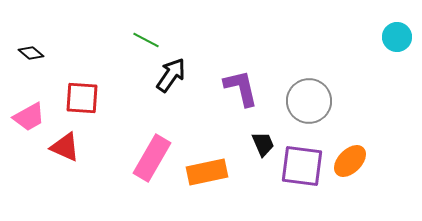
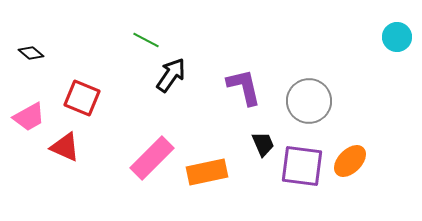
purple L-shape: moved 3 px right, 1 px up
red square: rotated 18 degrees clockwise
pink rectangle: rotated 15 degrees clockwise
